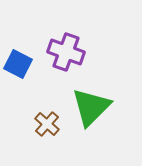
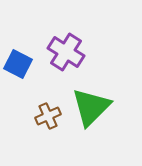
purple cross: rotated 12 degrees clockwise
brown cross: moved 1 px right, 8 px up; rotated 25 degrees clockwise
